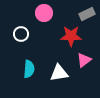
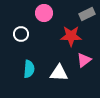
white triangle: rotated 12 degrees clockwise
